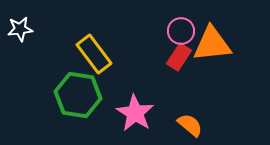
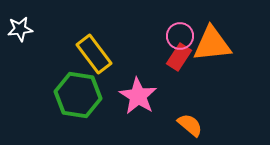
pink circle: moved 1 px left, 5 px down
pink star: moved 3 px right, 17 px up
